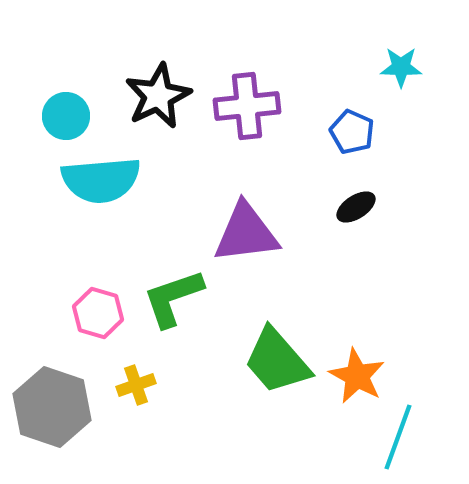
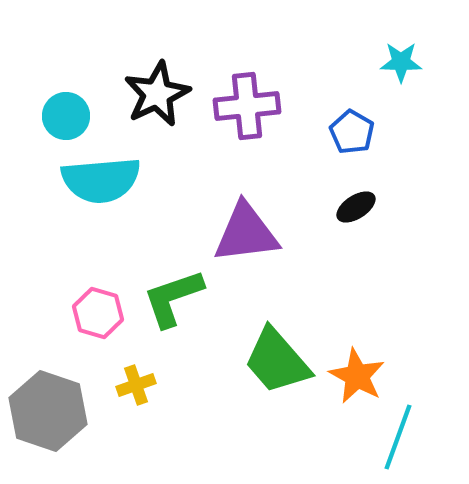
cyan star: moved 5 px up
black star: moved 1 px left, 2 px up
blue pentagon: rotated 6 degrees clockwise
gray hexagon: moved 4 px left, 4 px down
